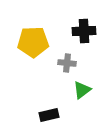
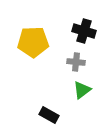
black cross: rotated 20 degrees clockwise
gray cross: moved 9 px right, 1 px up
black rectangle: rotated 42 degrees clockwise
